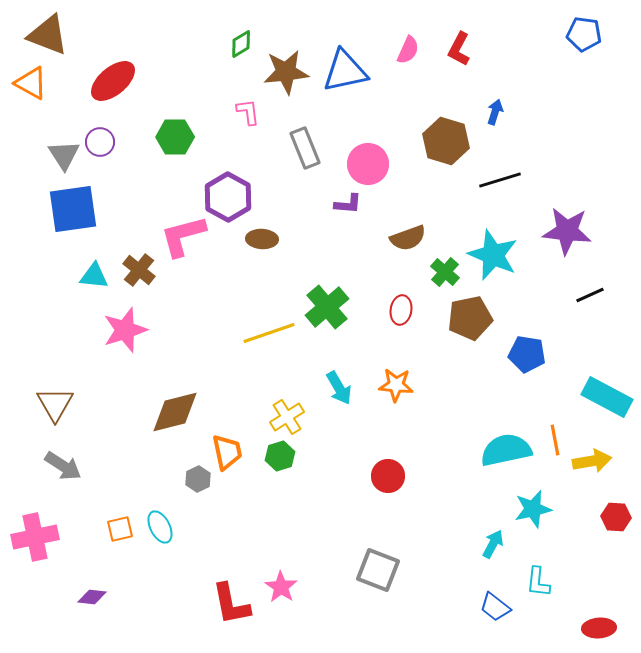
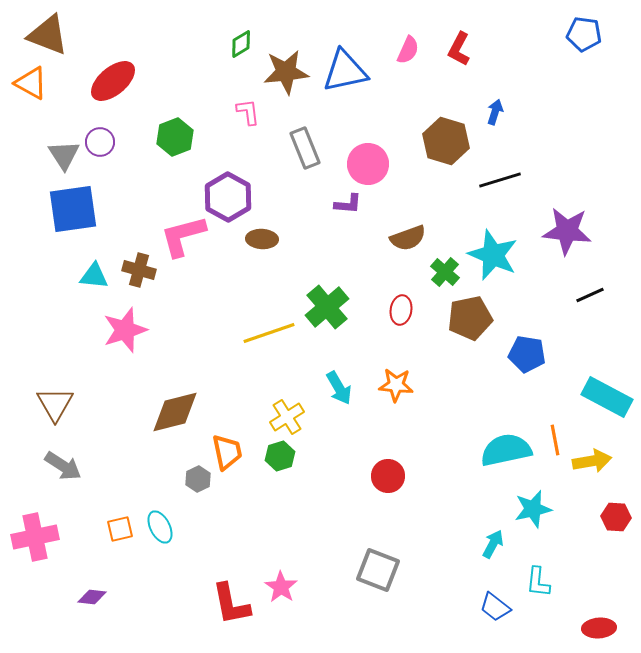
green hexagon at (175, 137): rotated 21 degrees counterclockwise
brown cross at (139, 270): rotated 24 degrees counterclockwise
